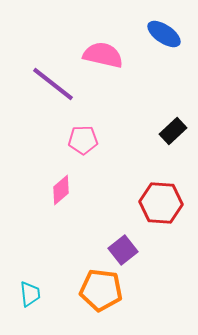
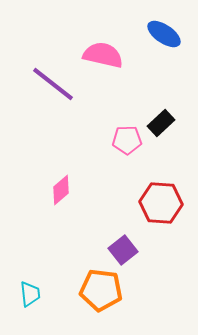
black rectangle: moved 12 px left, 8 px up
pink pentagon: moved 44 px right
